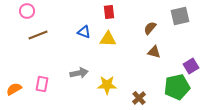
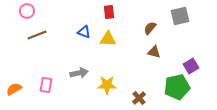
brown line: moved 1 px left
pink rectangle: moved 4 px right, 1 px down
